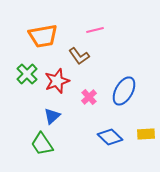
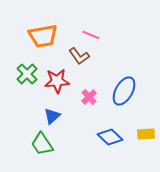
pink line: moved 4 px left, 5 px down; rotated 36 degrees clockwise
red star: rotated 15 degrees clockwise
